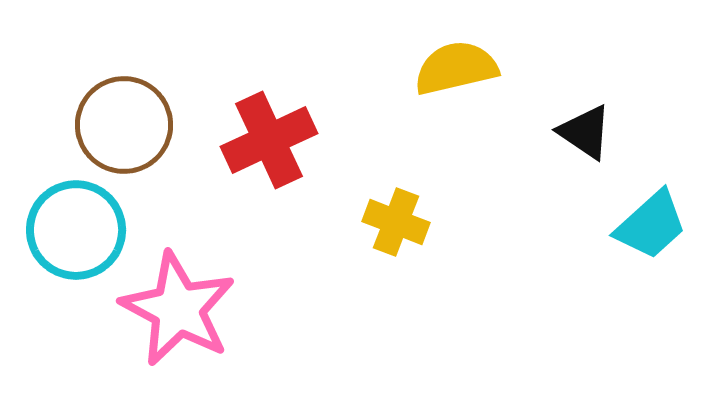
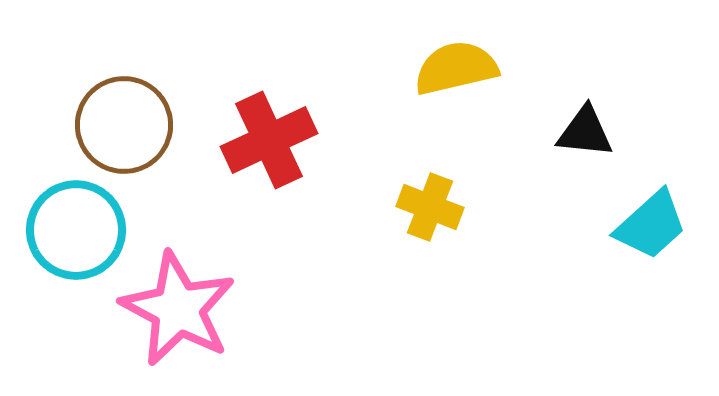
black triangle: rotated 28 degrees counterclockwise
yellow cross: moved 34 px right, 15 px up
